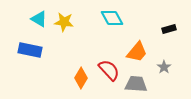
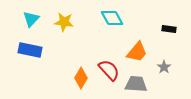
cyan triangle: moved 8 px left; rotated 42 degrees clockwise
black rectangle: rotated 24 degrees clockwise
